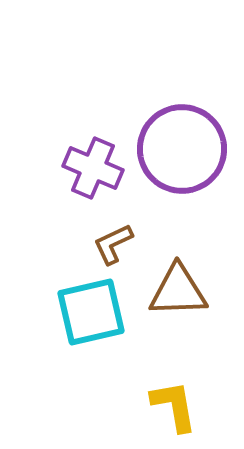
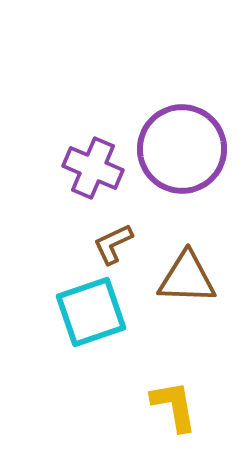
brown triangle: moved 9 px right, 13 px up; rotated 4 degrees clockwise
cyan square: rotated 6 degrees counterclockwise
